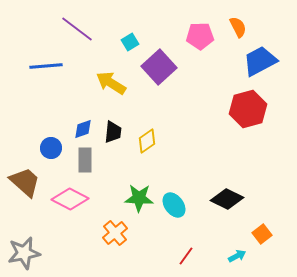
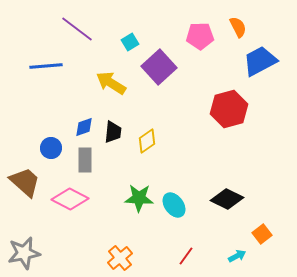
red hexagon: moved 19 px left
blue diamond: moved 1 px right, 2 px up
orange cross: moved 5 px right, 25 px down
